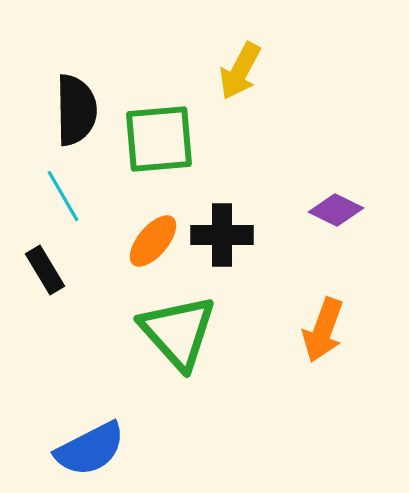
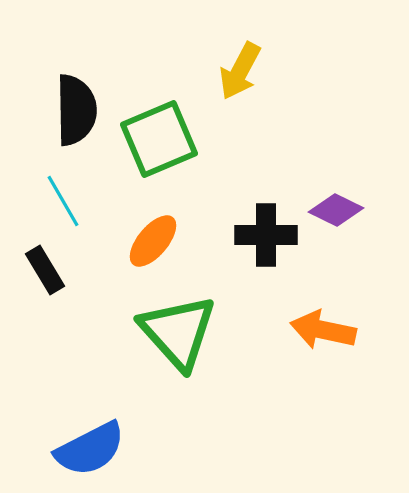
green square: rotated 18 degrees counterclockwise
cyan line: moved 5 px down
black cross: moved 44 px right
orange arrow: rotated 82 degrees clockwise
